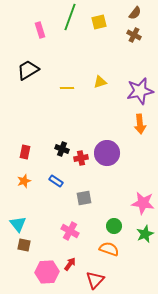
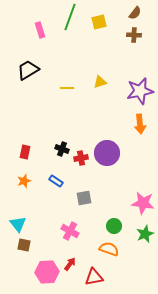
brown cross: rotated 24 degrees counterclockwise
red triangle: moved 1 px left, 3 px up; rotated 36 degrees clockwise
